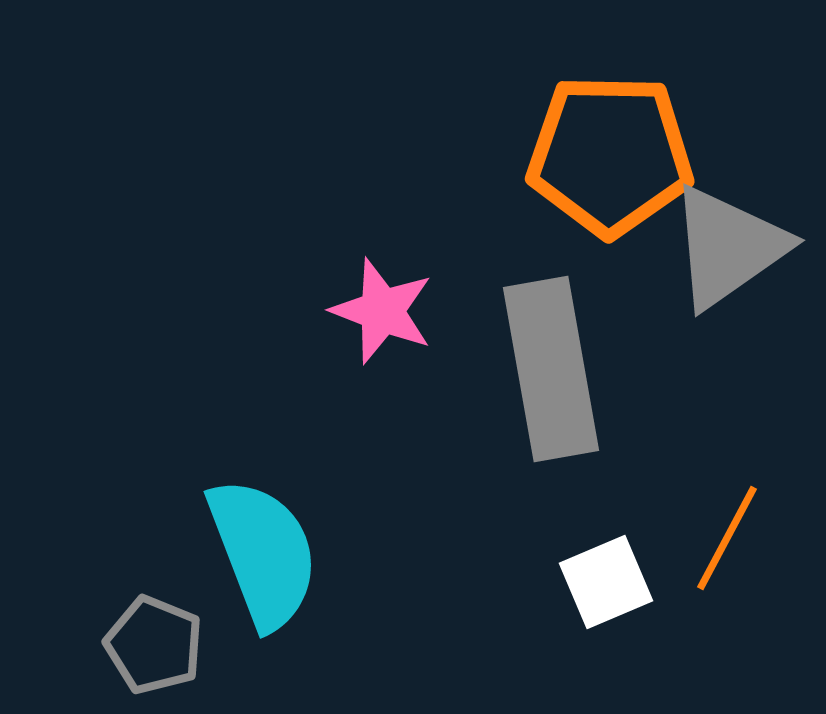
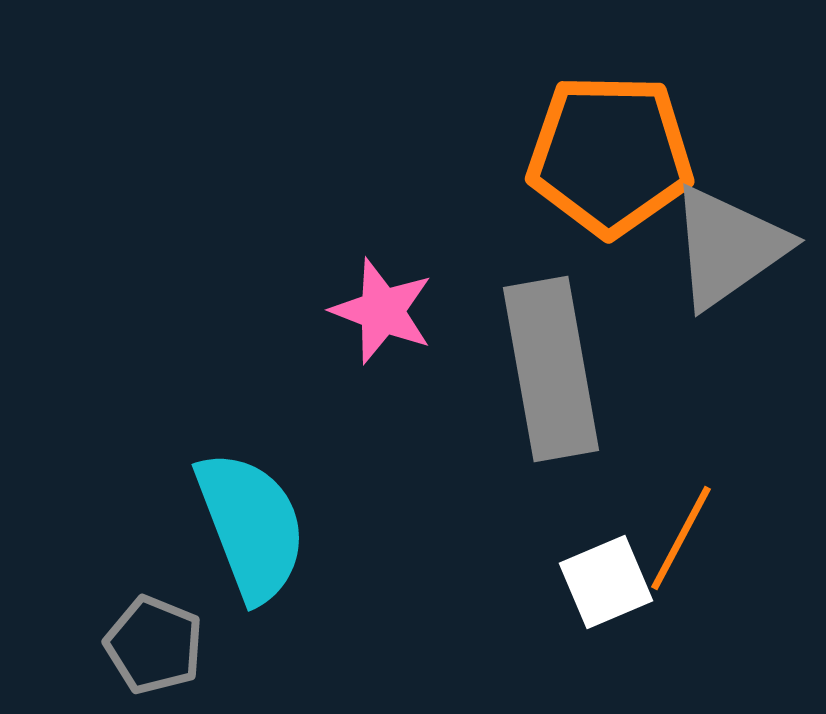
orange line: moved 46 px left
cyan semicircle: moved 12 px left, 27 px up
